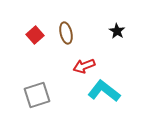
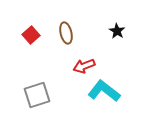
red square: moved 4 px left
